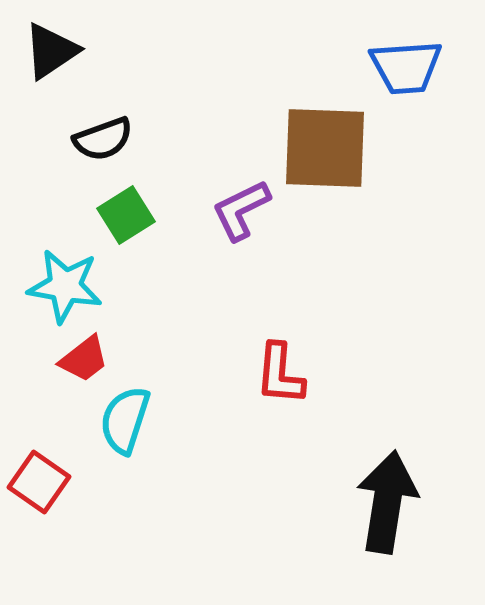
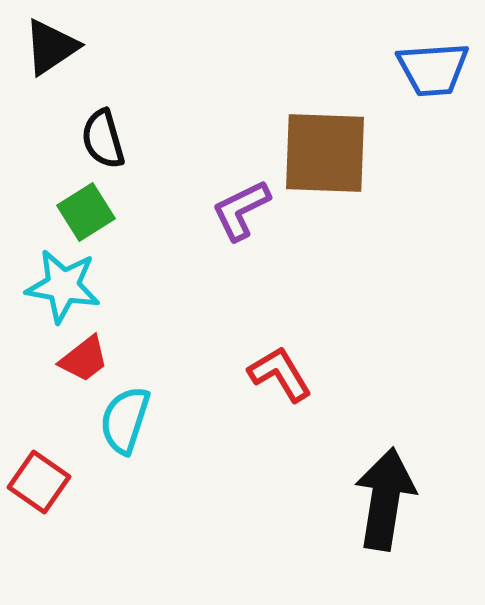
black triangle: moved 4 px up
blue trapezoid: moved 27 px right, 2 px down
black semicircle: rotated 94 degrees clockwise
brown square: moved 5 px down
green square: moved 40 px left, 3 px up
cyan star: moved 2 px left
red L-shape: rotated 144 degrees clockwise
black arrow: moved 2 px left, 3 px up
